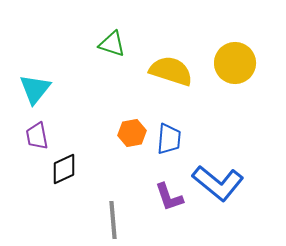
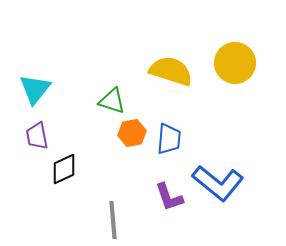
green triangle: moved 57 px down
